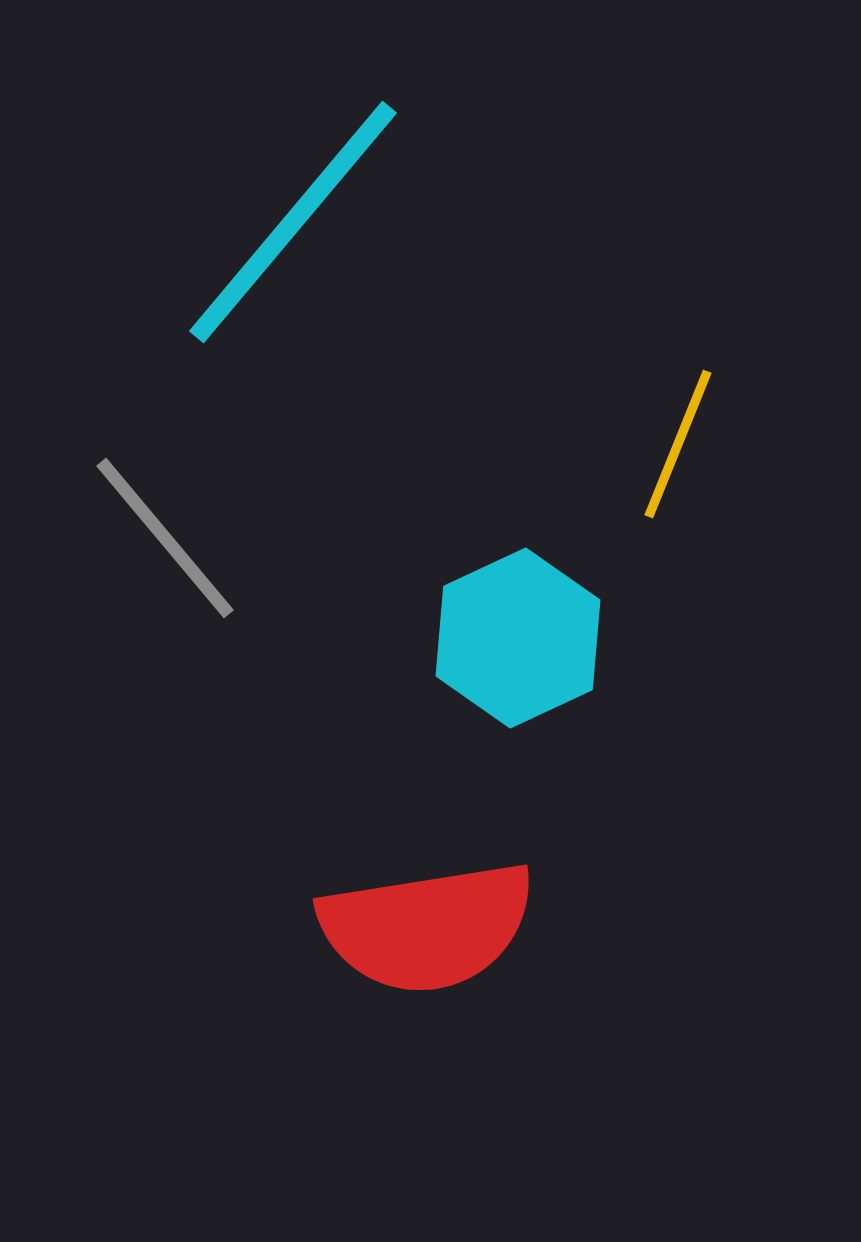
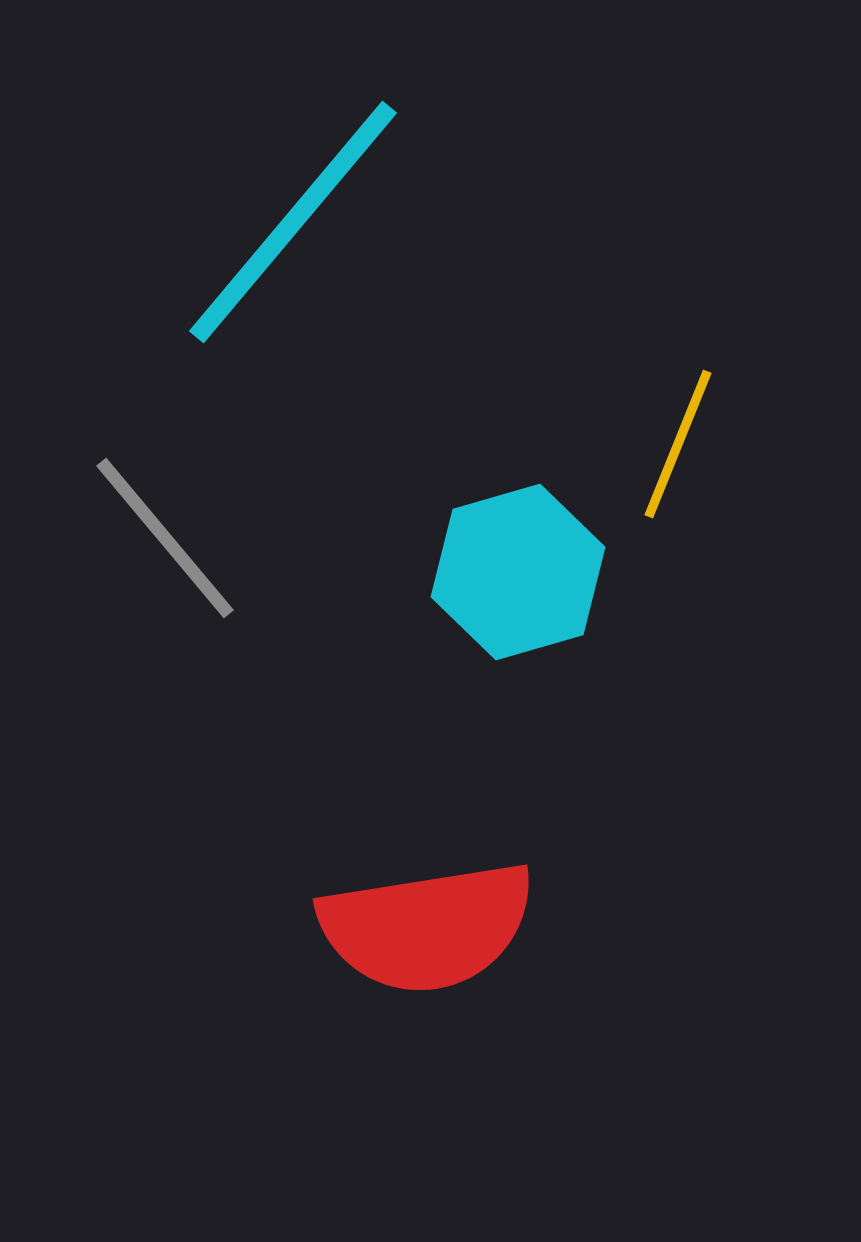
cyan hexagon: moved 66 px up; rotated 9 degrees clockwise
